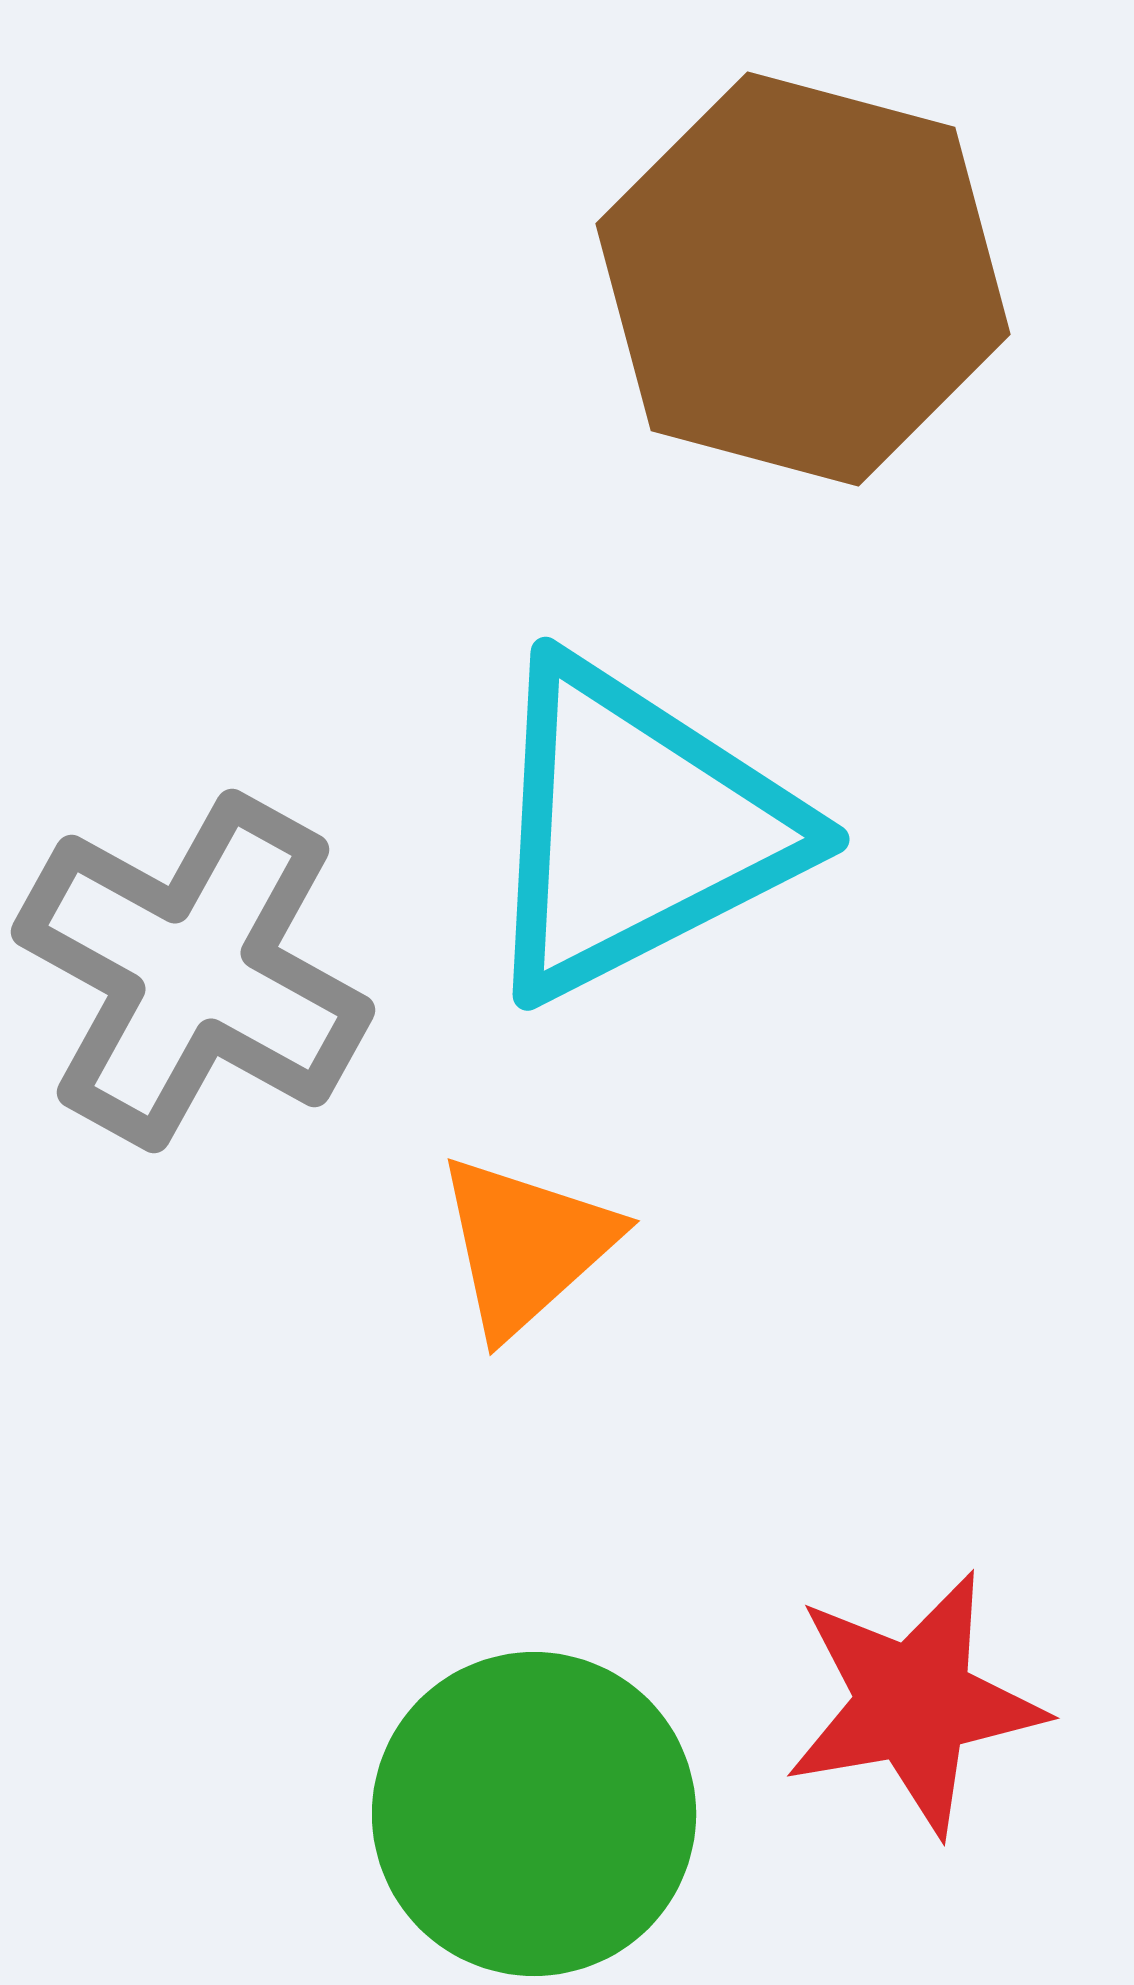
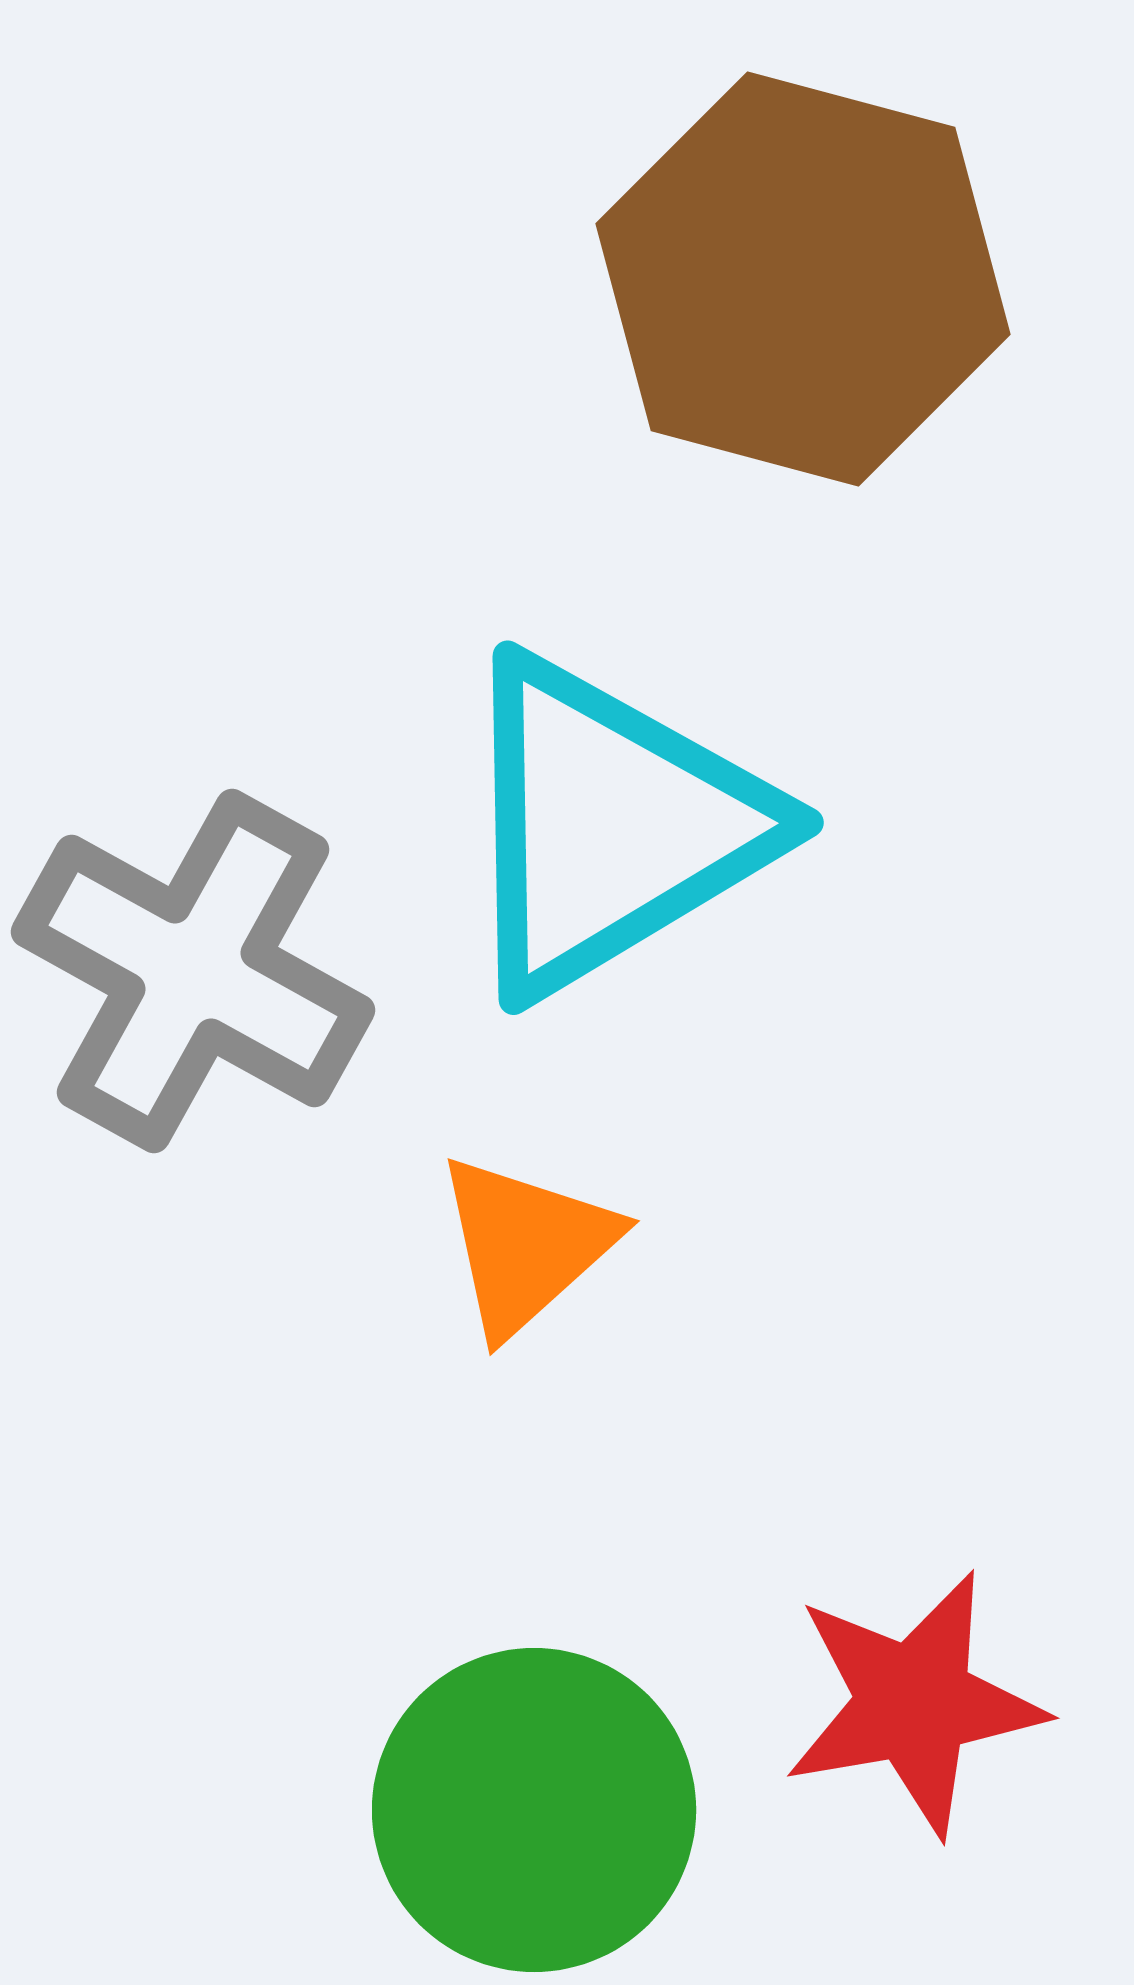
cyan triangle: moved 26 px left, 3 px up; rotated 4 degrees counterclockwise
green circle: moved 4 px up
